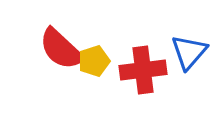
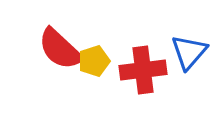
red semicircle: moved 1 px left
